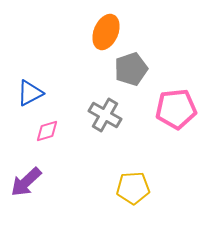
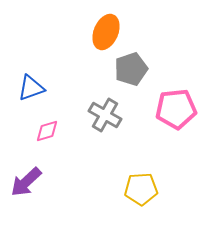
blue triangle: moved 1 px right, 5 px up; rotated 8 degrees clockwise
yellow pentagon: moved 8 px right, 1 px down
